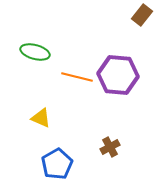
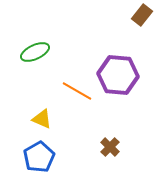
green ellipse: rotated 40 degrees counterclockwise
orange line: moved 14 px down; rotated 16 degrees clockwise
yellow triangle: moved 1 px right, 1 px down
brown cross: rotated 18 degrees counterclockwise
blue pentagon: moved 18 px left, 7 px up
